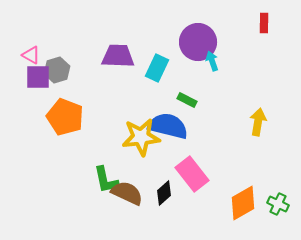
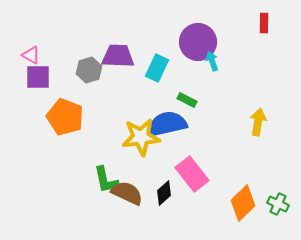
gray hexagon: moved 32 px right
blue semicircle: moved 1 px left, 2 px up; rotated 27 degrees counterclockwise
orange diamond: rotated 15 degrees counterclockwise
